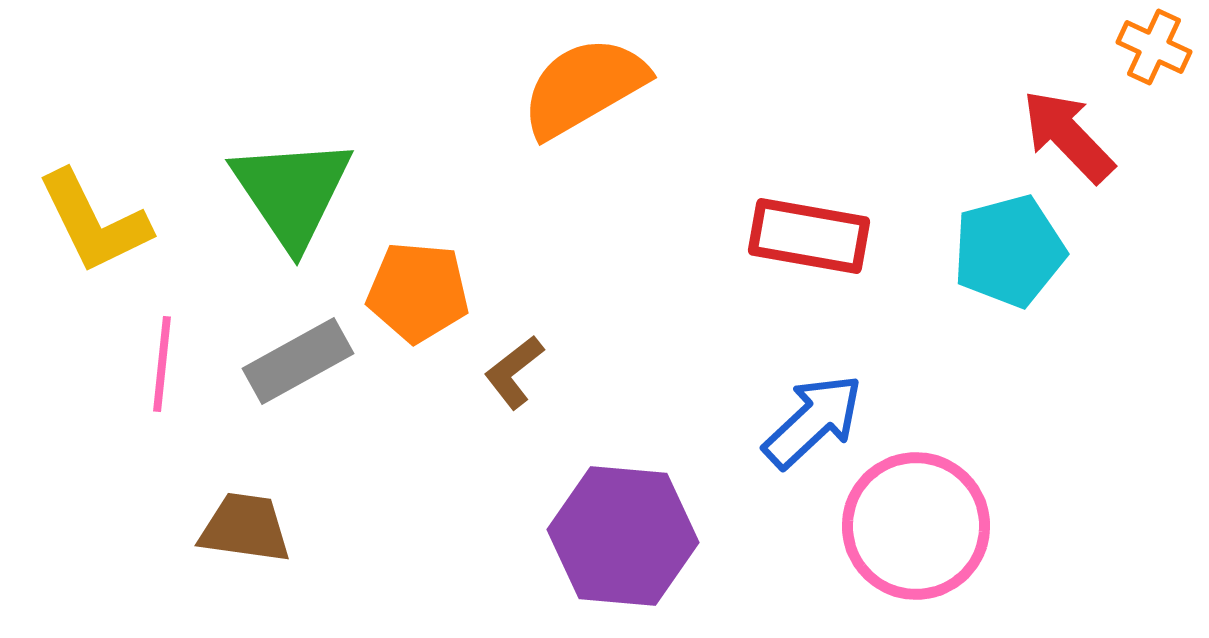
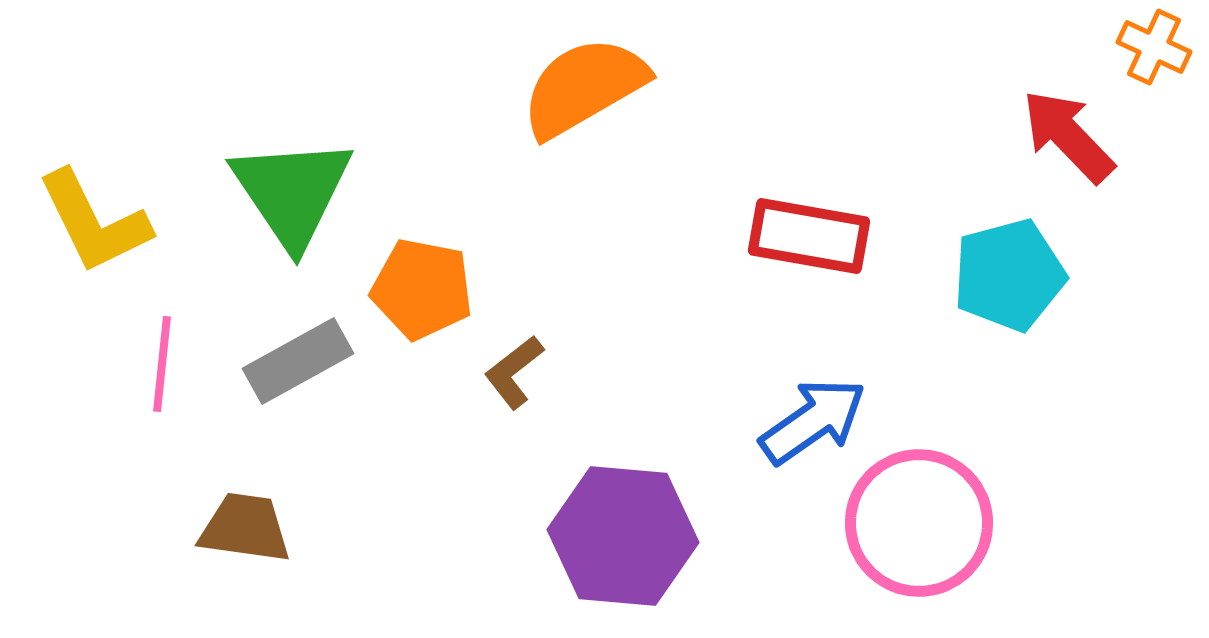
cyan pentagon: moved 24 px down
orange pentagon: moved 4 px right, 3 px up; rotated 6 degrees clockwise
blue arrow: rotated 8 degrees clockwise
pink circle: moved 3 px right, 3 px up
